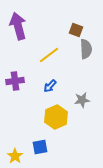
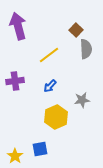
brown square: rotated 24 degrees clockwise
blue square: moved 2 px down
